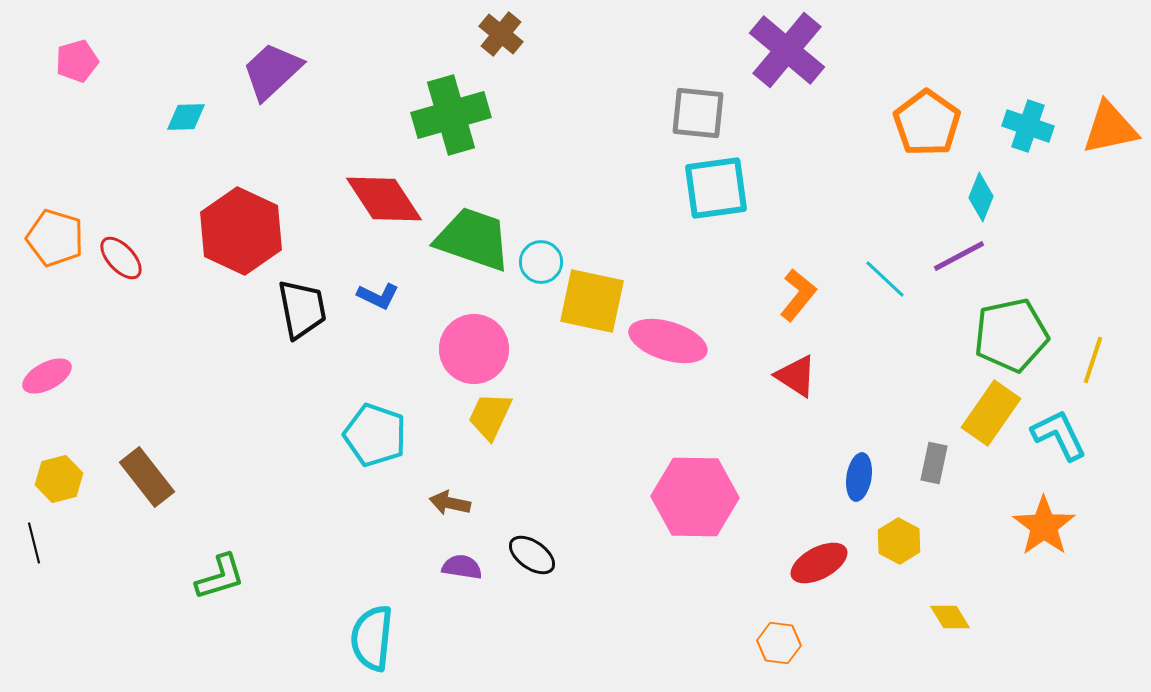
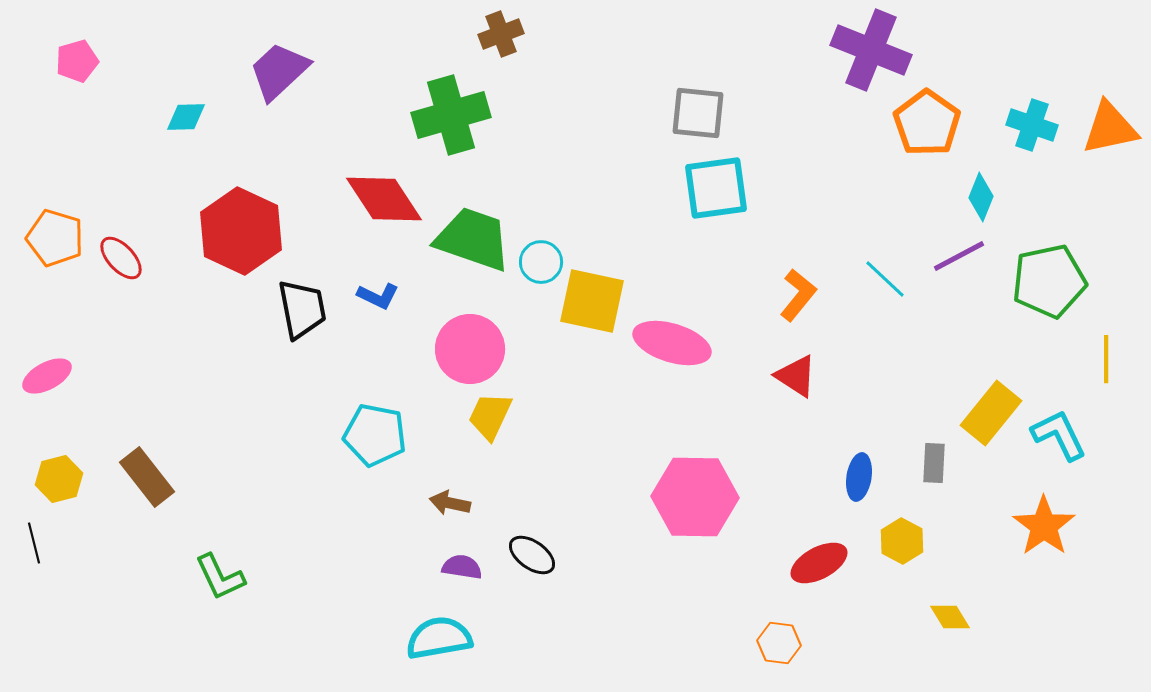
brown cross at (501, 34): rotated 30 degrees clockwise
purple cross at (787, 50): moved 84 px right; rotated 18 degrees counterclockwise
purple trapezoid at (272, 71): moved 7 px right
cyan cross at (1028, 126): moved 4 px right, 1 px up
green pentagon at (1011, 335): moved 38 px right, 54 px up
pink ellipse at (668, 341): moved 4 px right, 2 px down
pink circle at (474, 349): moved 4 px left
yellow line at (1093, 360): moved 13 px right, 1 px up; rotated 18 degrees counterclockwise
yellow rectangle at (991, 413): rotated 4 degrees clockwise
cyan pentagon at (375, 435): rotated 8 degrees counterclockwise
gray rectangle at (934, 463): rotated 9 degrees counterclockwise
yellow hexagon at (899, 541): moved 3 px right
green L-shape at (220, 577): rotated 82 degrees clockwise
cyan semicircle at (372, 638): moved 67 px right; rotated 74 degrees clockwise
